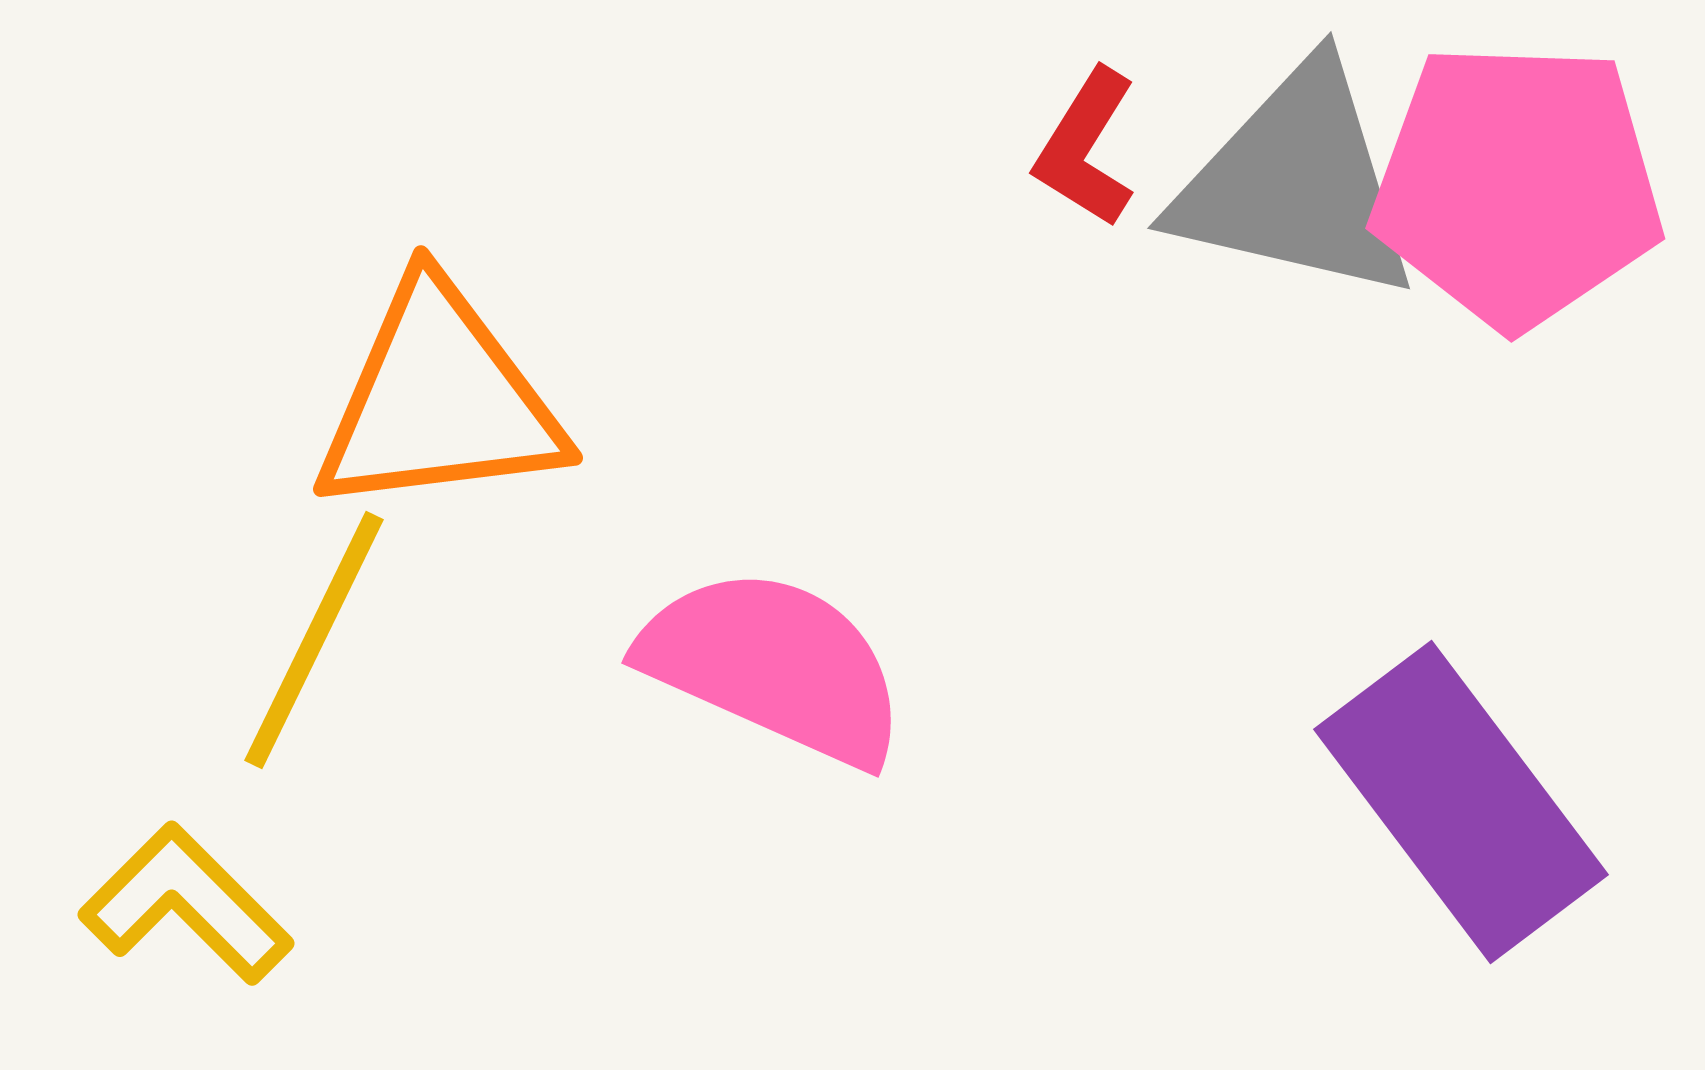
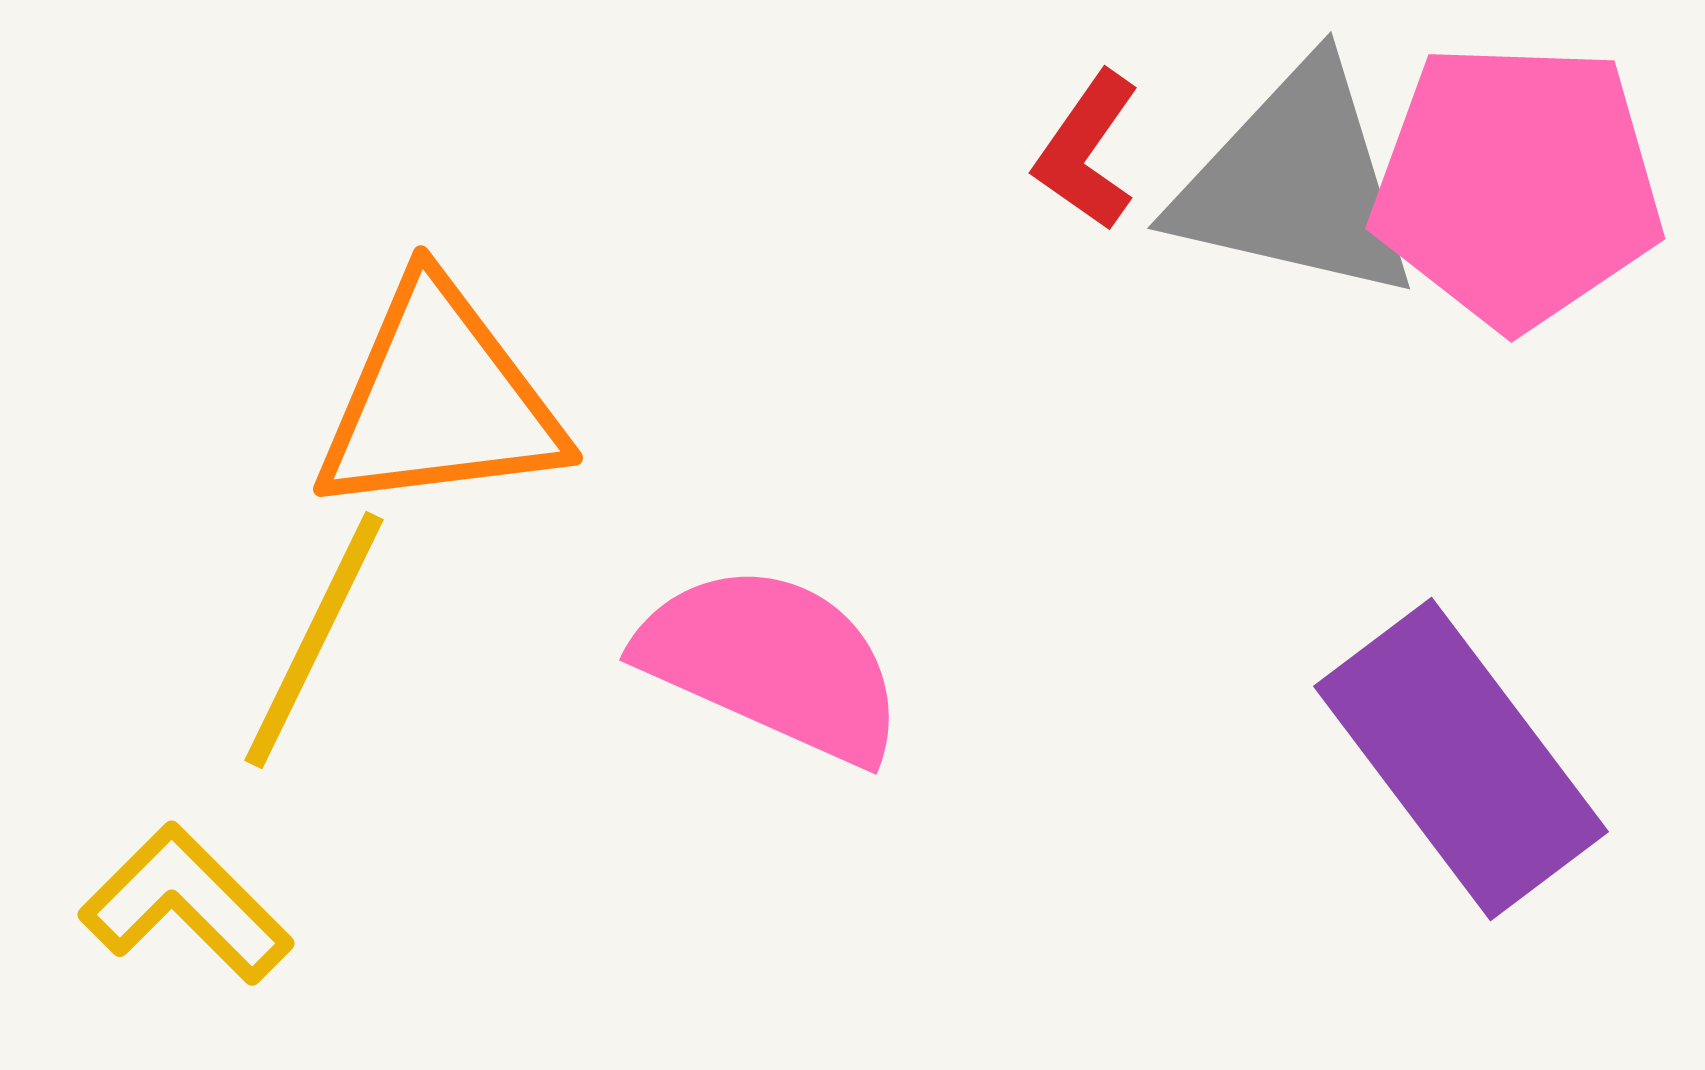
red L-shape: moved 1 px right, 3 px down; rotated 3 degrees clockwise
pink semicircle: moved 2 px left, 3 px up
purple rectangle: moved 43 px up
